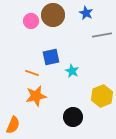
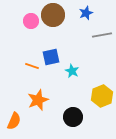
blue star: rotated 24 degrees clockwise
orange line: moved 7 px up
orange star: moved 2 px right, 4 px down; rotated 10 degrees counterclockwise
orange semicircle: moved 1 px right, 4 px up
